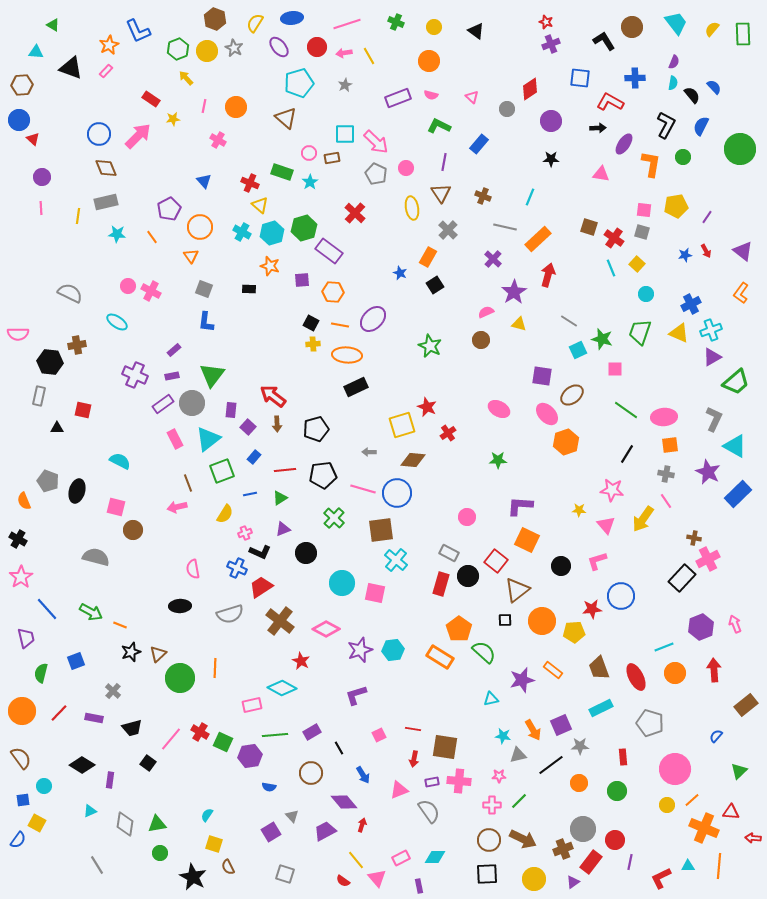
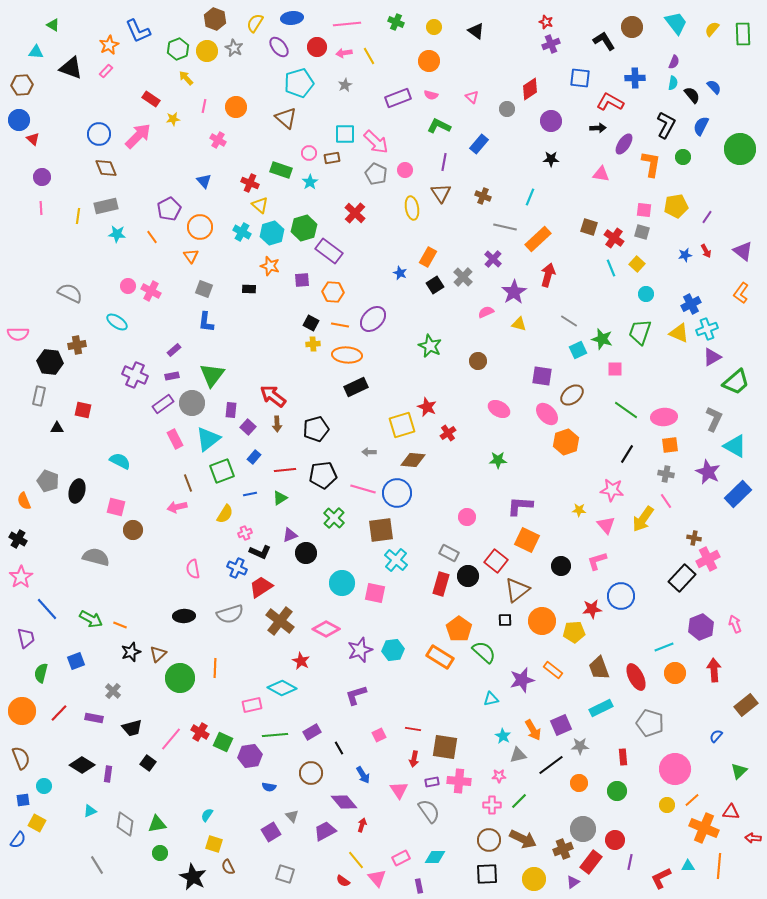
pink line at (347, 24): rotated 12 degrees clockwise
pink circle at (406, 168): moved 1 px left, 2 px down
green rectangle at (282, 172): moved 1 px left, 2 px up
gray rectangle at (106, 202): moved 4 px down
gray cross at (448, 230): moved 15 px right, 47 px down
cyan cross at (711, 330): moved 4 px left, 1 px up
brown circle at (481, 340): moved 3 px left, 21 px down
purple triangle at (283, 529): moved 7 px right, 6 px down
black ellipse at (180, 606): moved 4 px right, 10 px down
green arrow at (91, 612): moved 7 px down
cyan star at (503, 736): rotated 21 degrees clockwise
brown semicircle at (21, 758): rotated 15 degrees clockwise
purple rectangle at (110, 780): moved 2 px left, 6 px up
pink triangle at (399, 790): rotated 42 degrees counterclockwise
